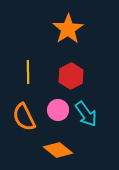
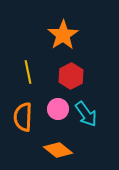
orange star: moved 5 px left, 6 px down
yellow line: rotated 10 degrees counterclockwise
pink circle: moved 1 px up
orange semicircle: moved 1 px left; rotated 28 degrees clockwise
